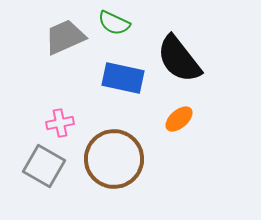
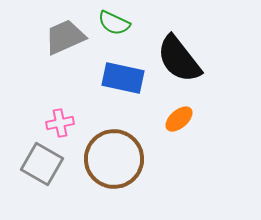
gray square: moved 2 px left, 2 px up
